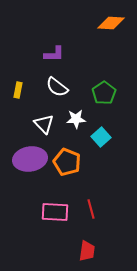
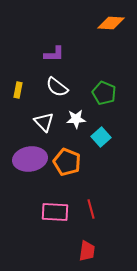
green pentagon: rotated 15 degrees counterclockwise
white triangle: moved 2 px up
